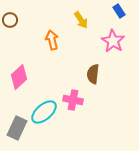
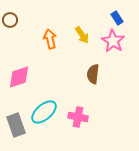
blue rectangle: moved 2 px left, 7 px down
yellow arrow: moved 1 px right, 15 px down
orange arrow: moved 2 px left, 1 px up
pink diamond: rotated 25 degrees clockwise
pink cross: moved 5 px right, 17 px down
gray rectangle: moved 1 px left, 3 px up; rotated 45 degrees counterclockwise
